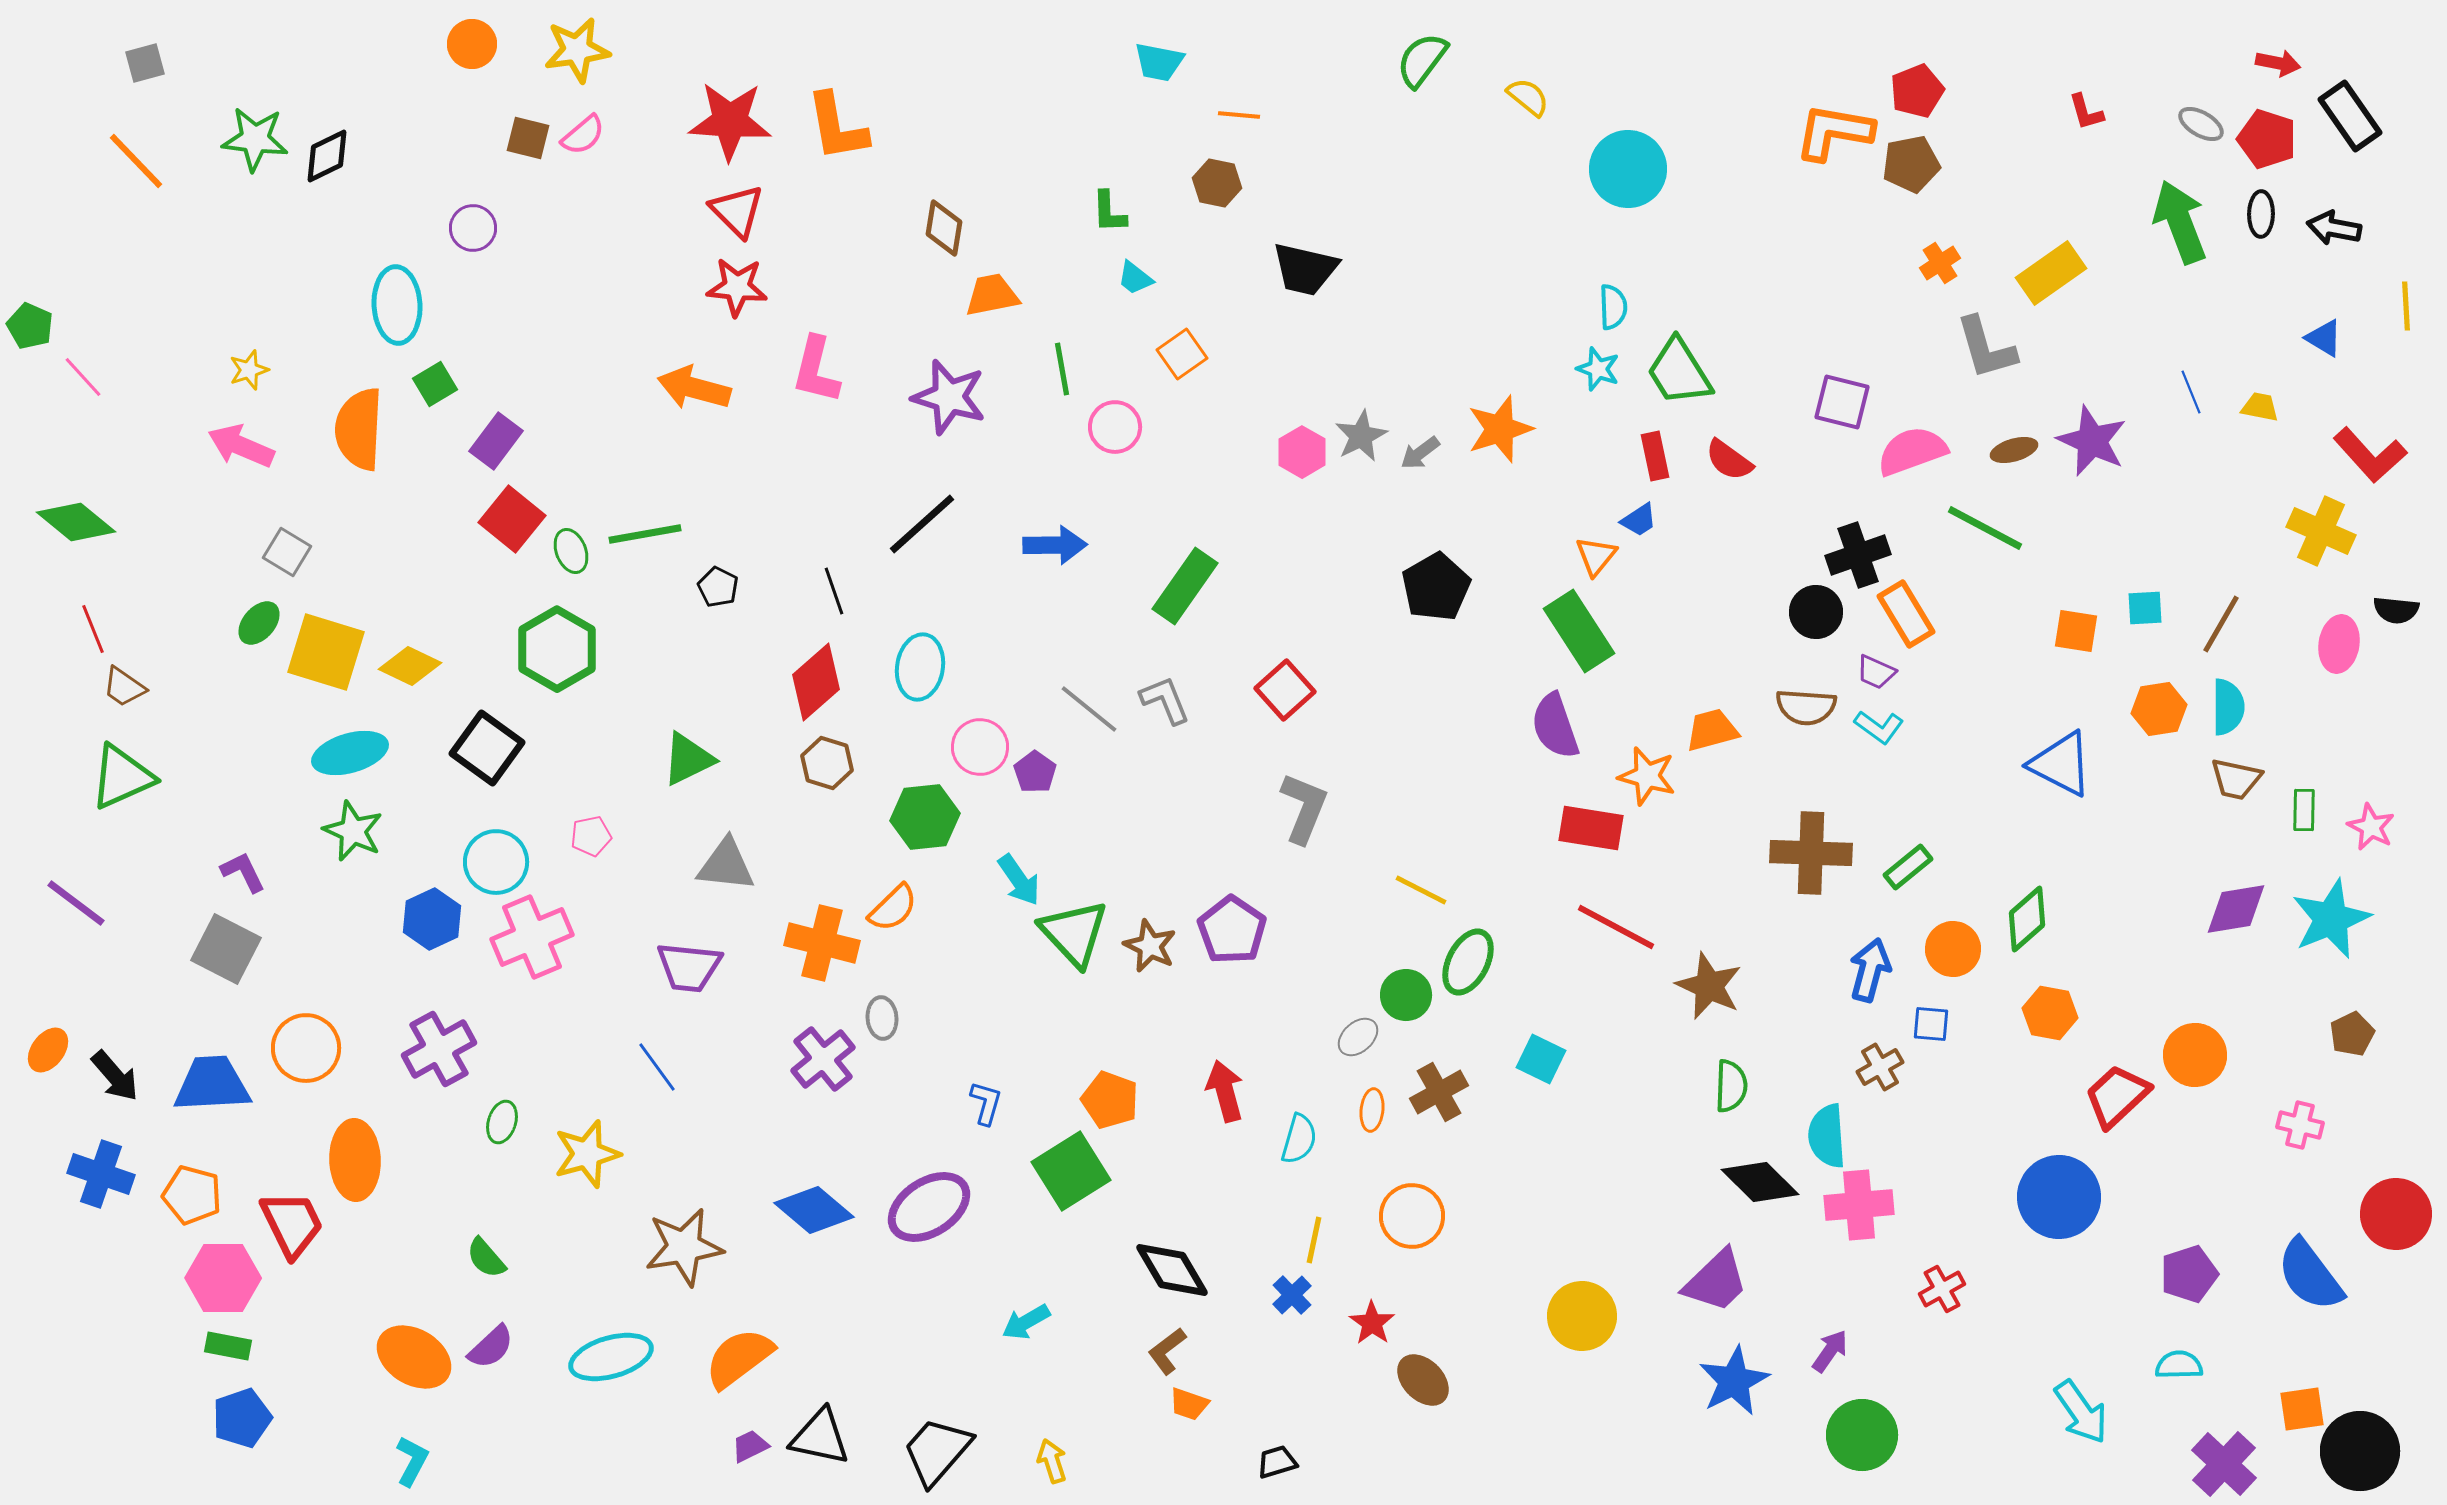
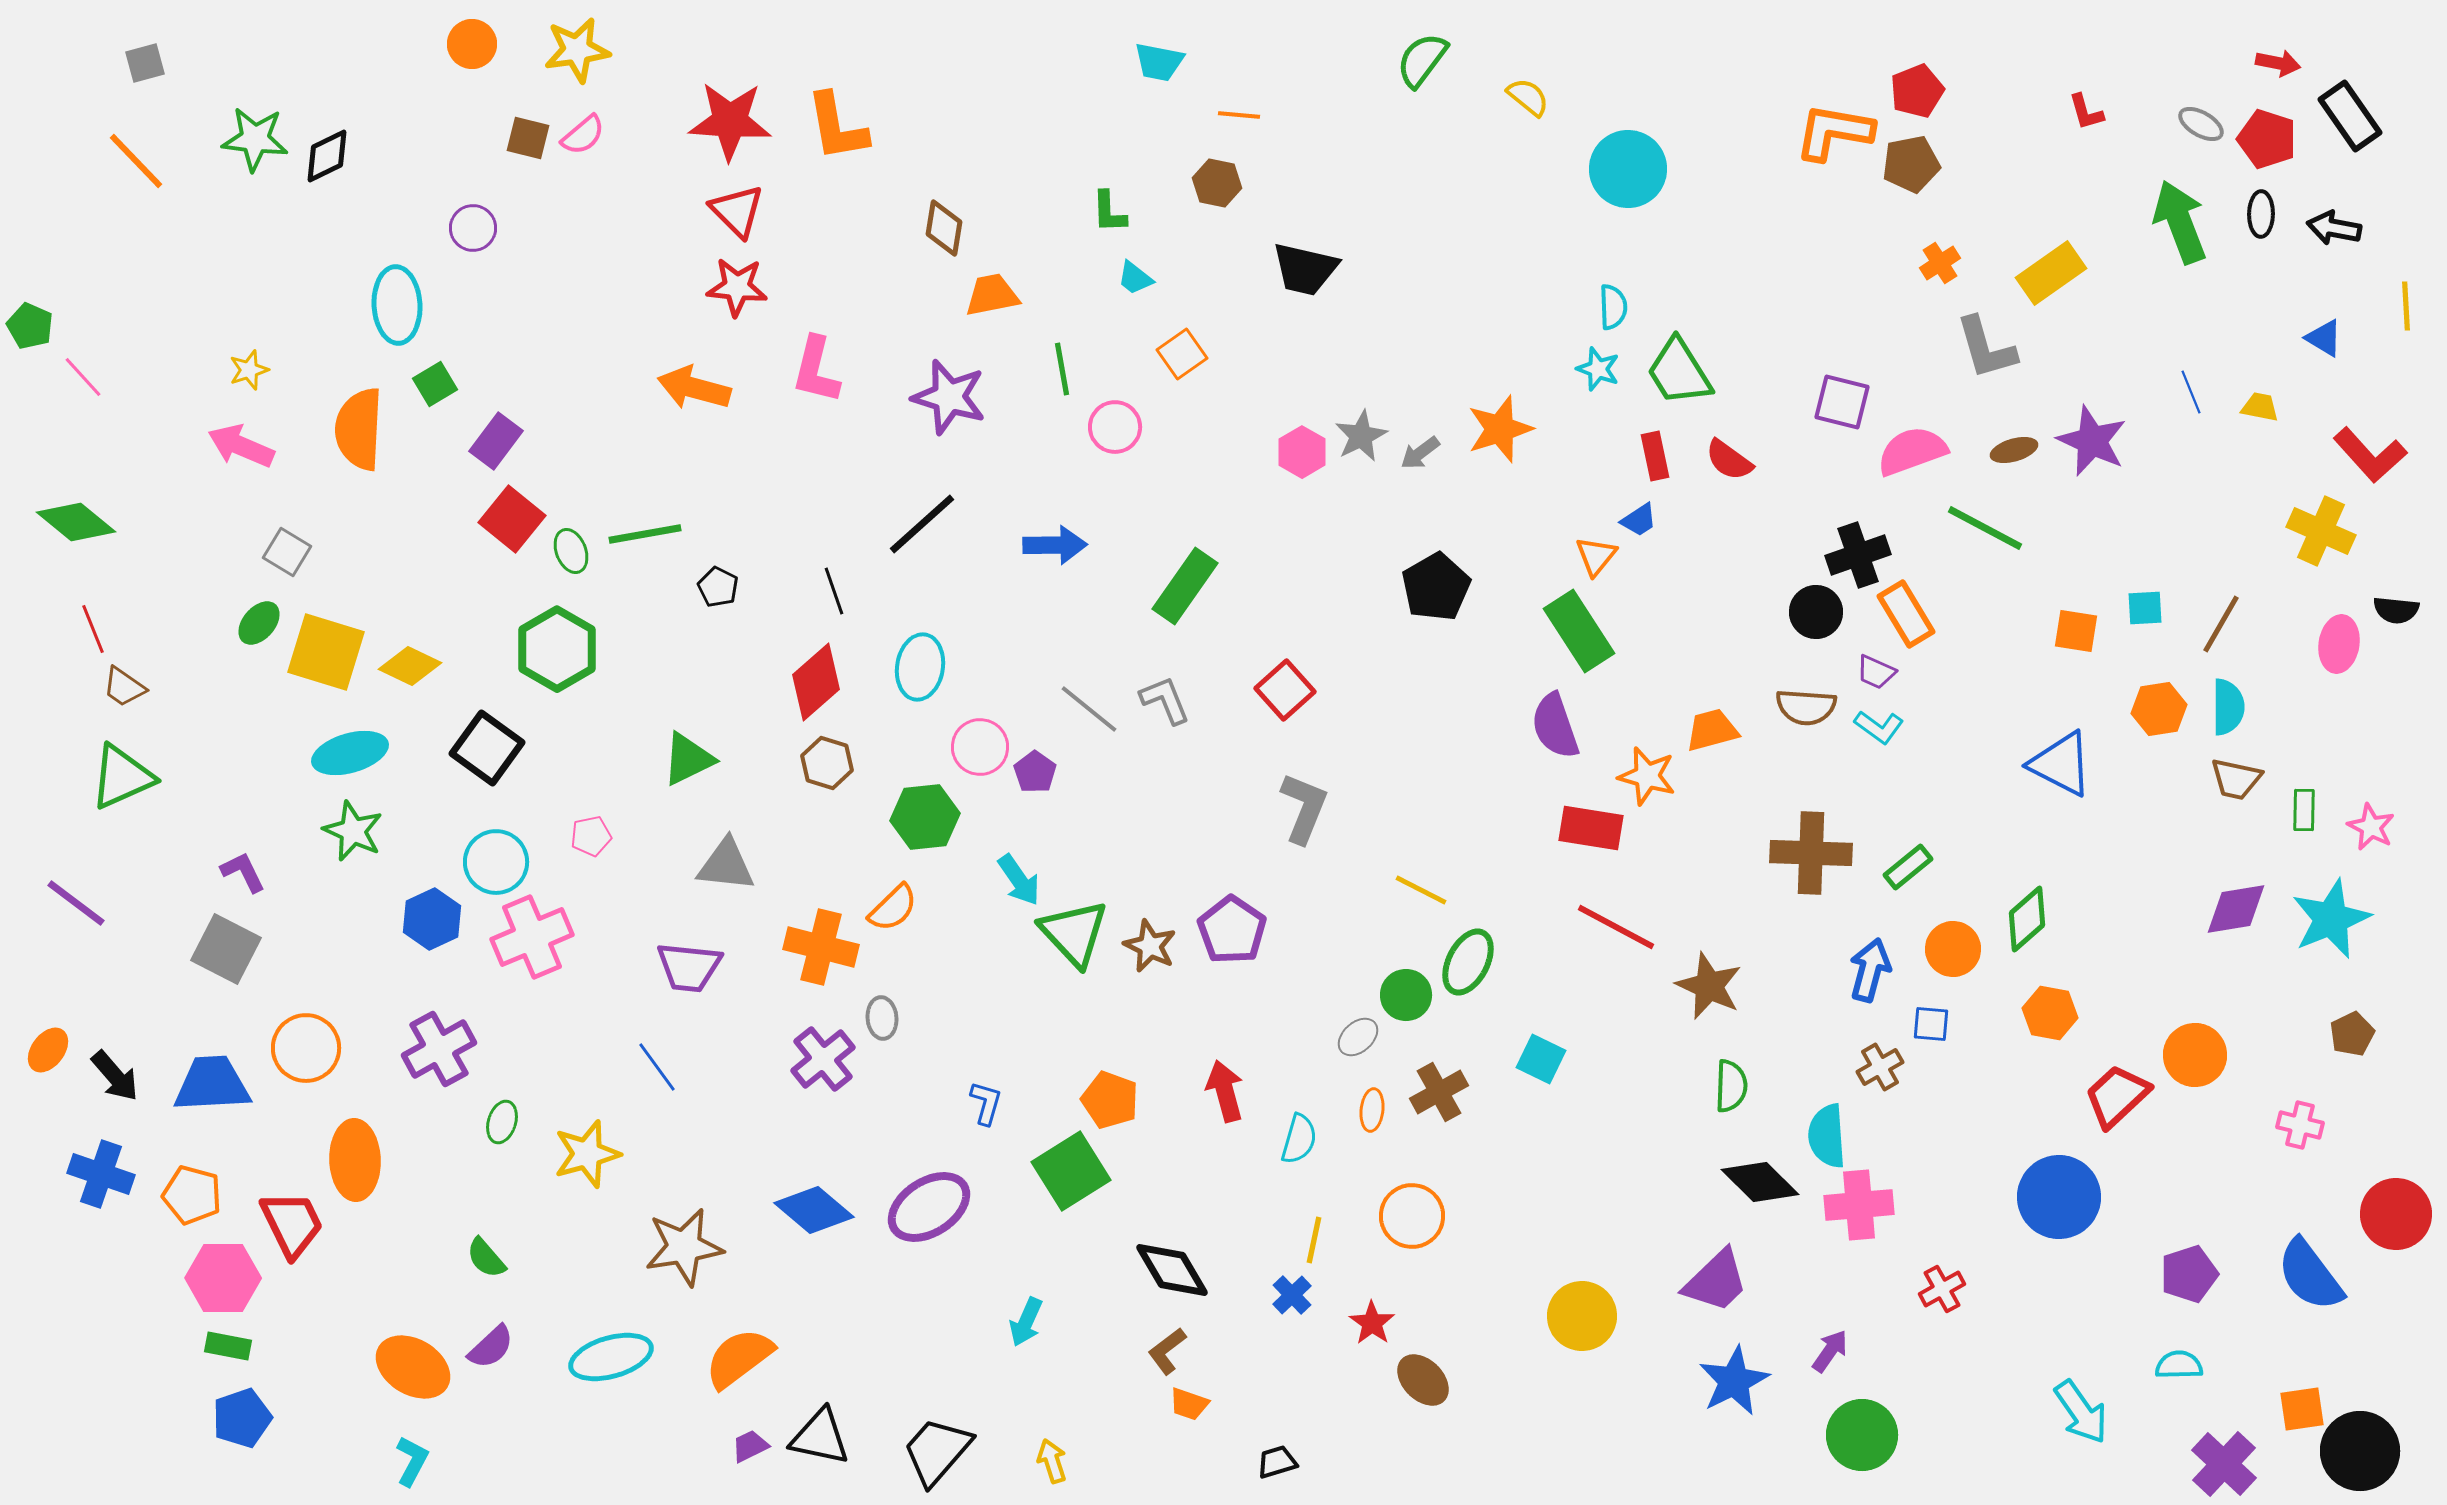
orange cross at (822, 943): moved 1 px left, 4 px down
cyan arrow at (1026, 1322): rotated 36 degrees counterclockwise
orange ellipse at (414, 1357): moved 1 px left, 10 px down
